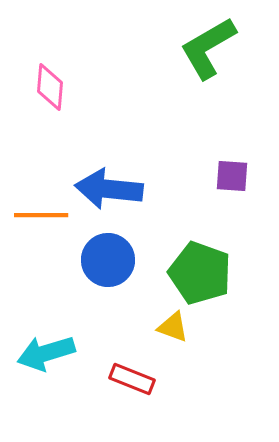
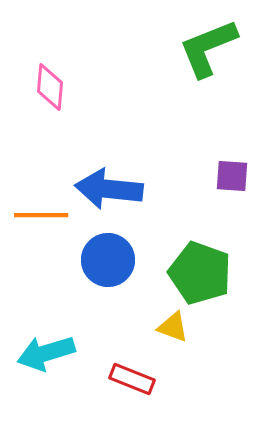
green L-shape: rotated 8 degrees clockwise
